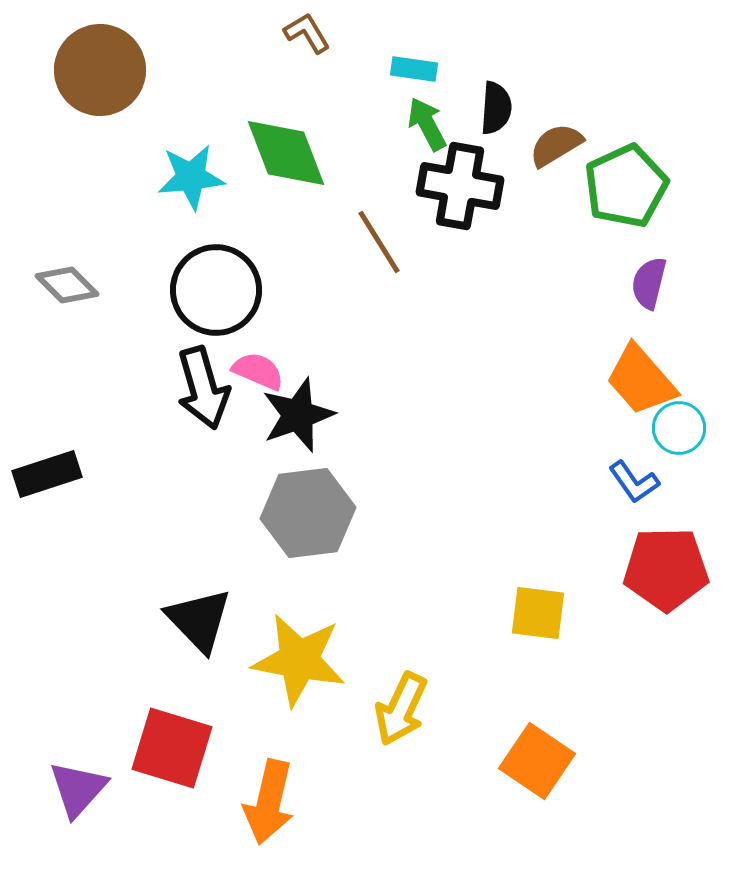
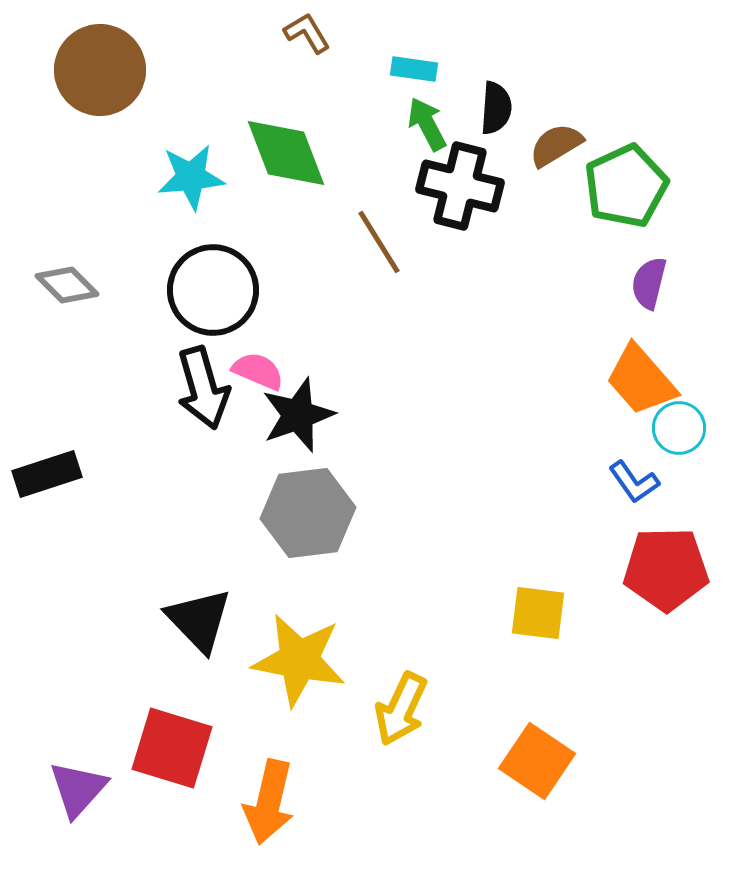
black cross: rotated 4 degrees clockwise
black circle: moved 3 px left
